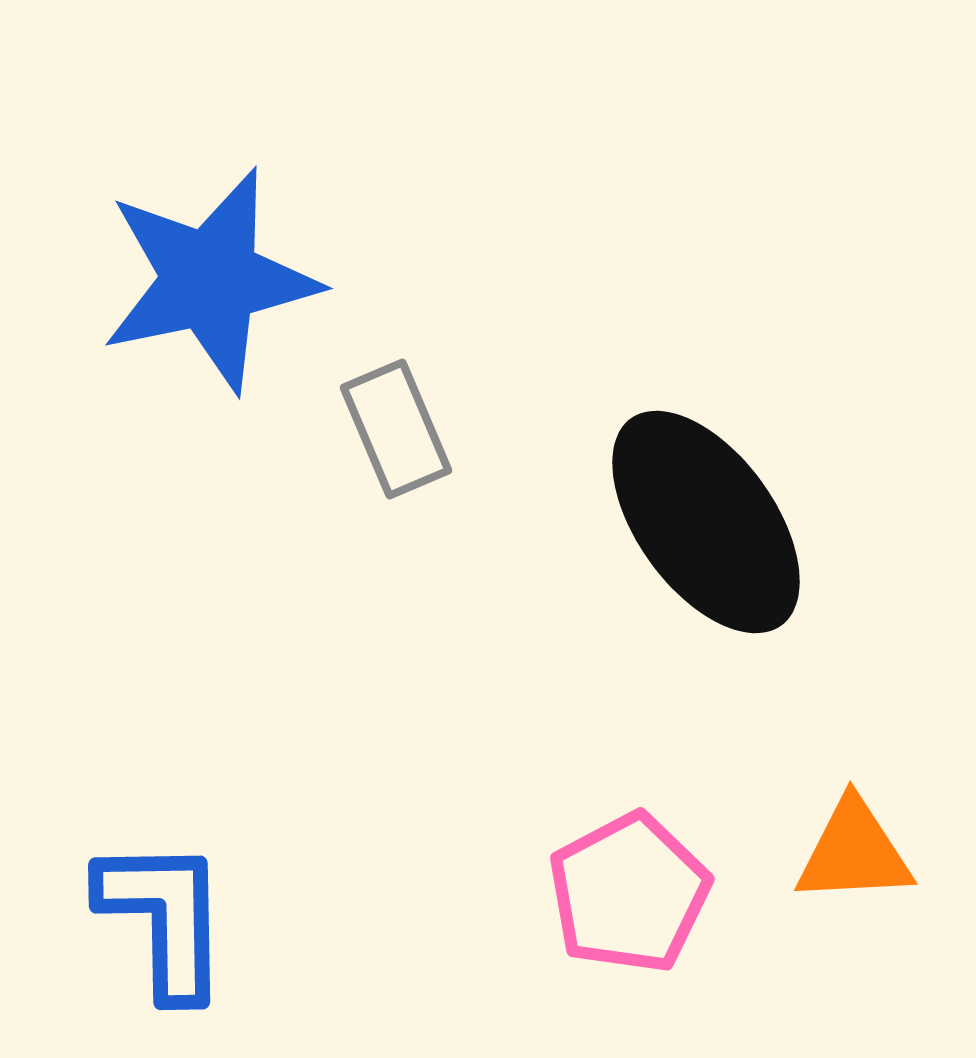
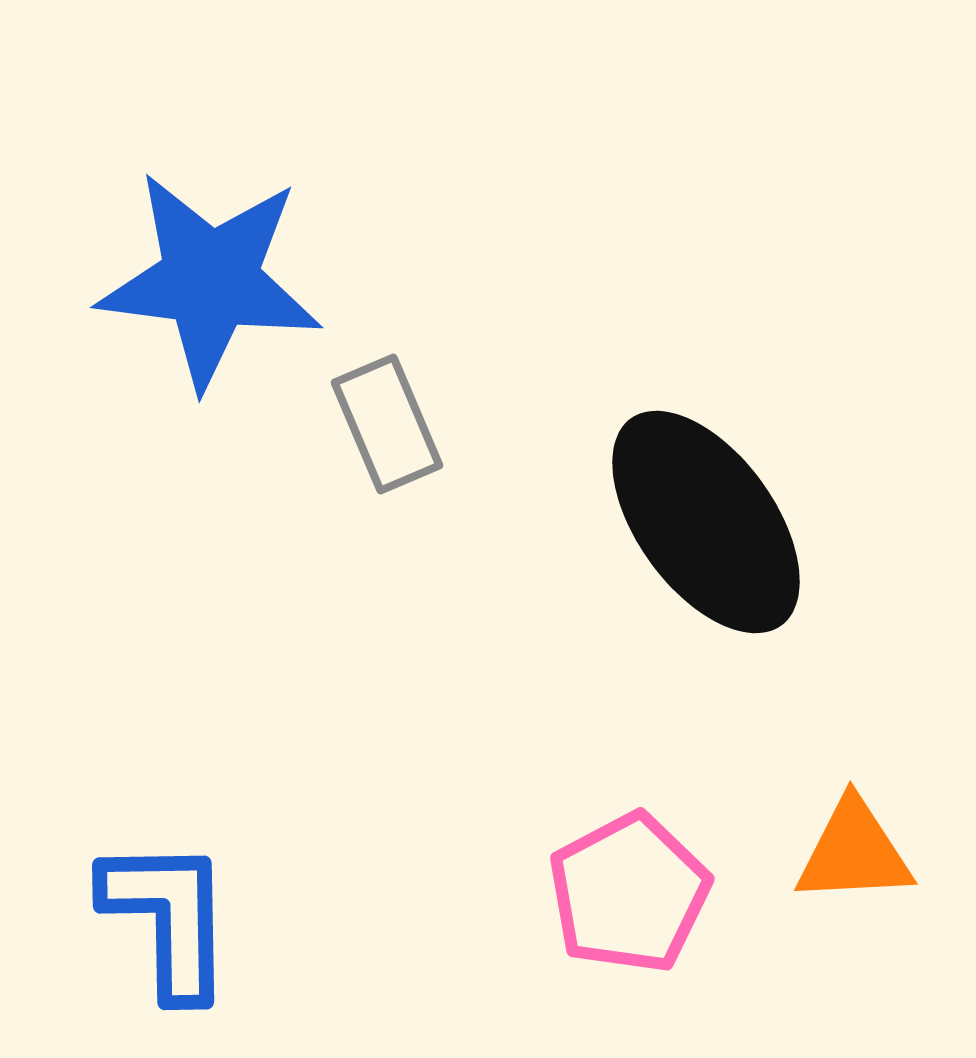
blue star: rotated 19 degrees clockwise
gray rectangle: moved 9 px left, 5 px up
blue L-shape: moved 4 px right
